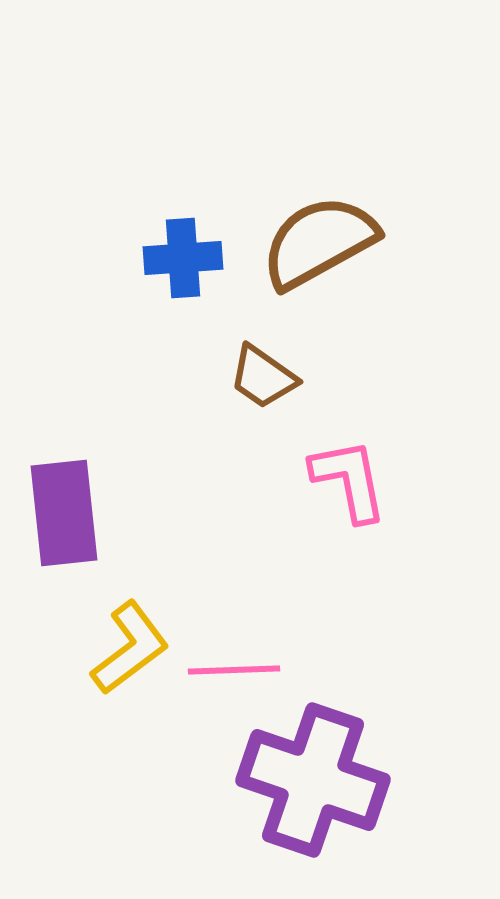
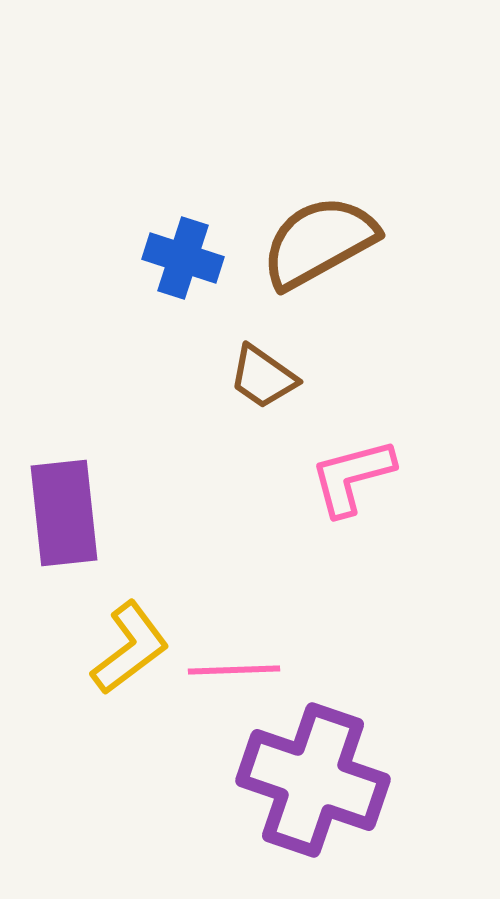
blue cross: rotated 22 degrees clockwise
pink L-shape: moved 3 px right, 3 px up; rotated 94 degrees counterclockwise
